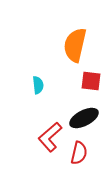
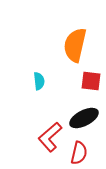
cyan semicircle: moved 1 px right, 4 px up
